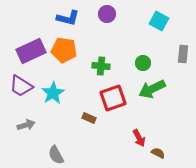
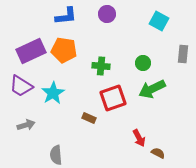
blue L-shape: moved 2 px left, 2 px up; rotated 20 degrees counterclockwise
gray semicircle: rotated 24 degrees clockwise
